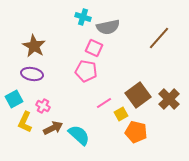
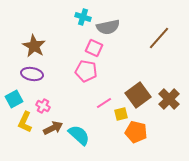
yellow square: rotated 16 degrees clockwise
